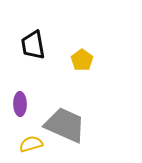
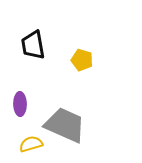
yellow pentagon: rotated 20 degrees counterclockwise
